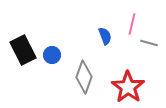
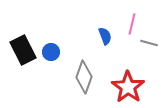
blue circle: moved 1 px left, 3 px up
